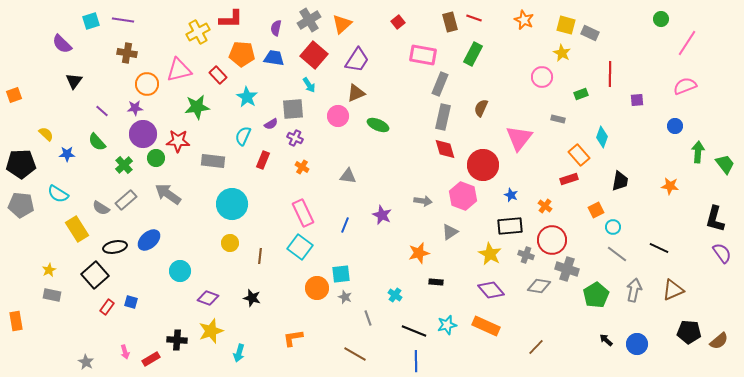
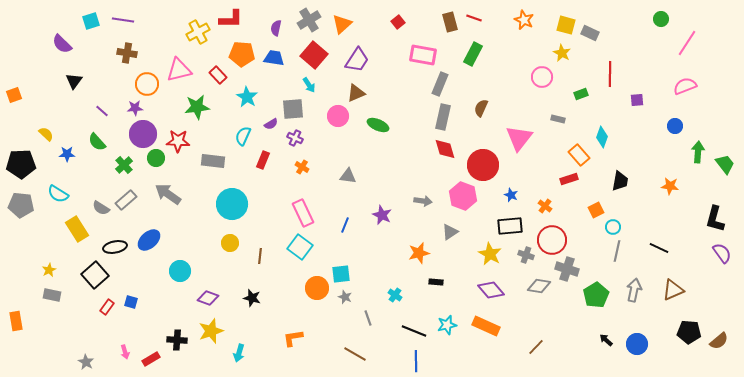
gray line at (617, 254): moved 3 px up; rotated 65 degrees clockwise
